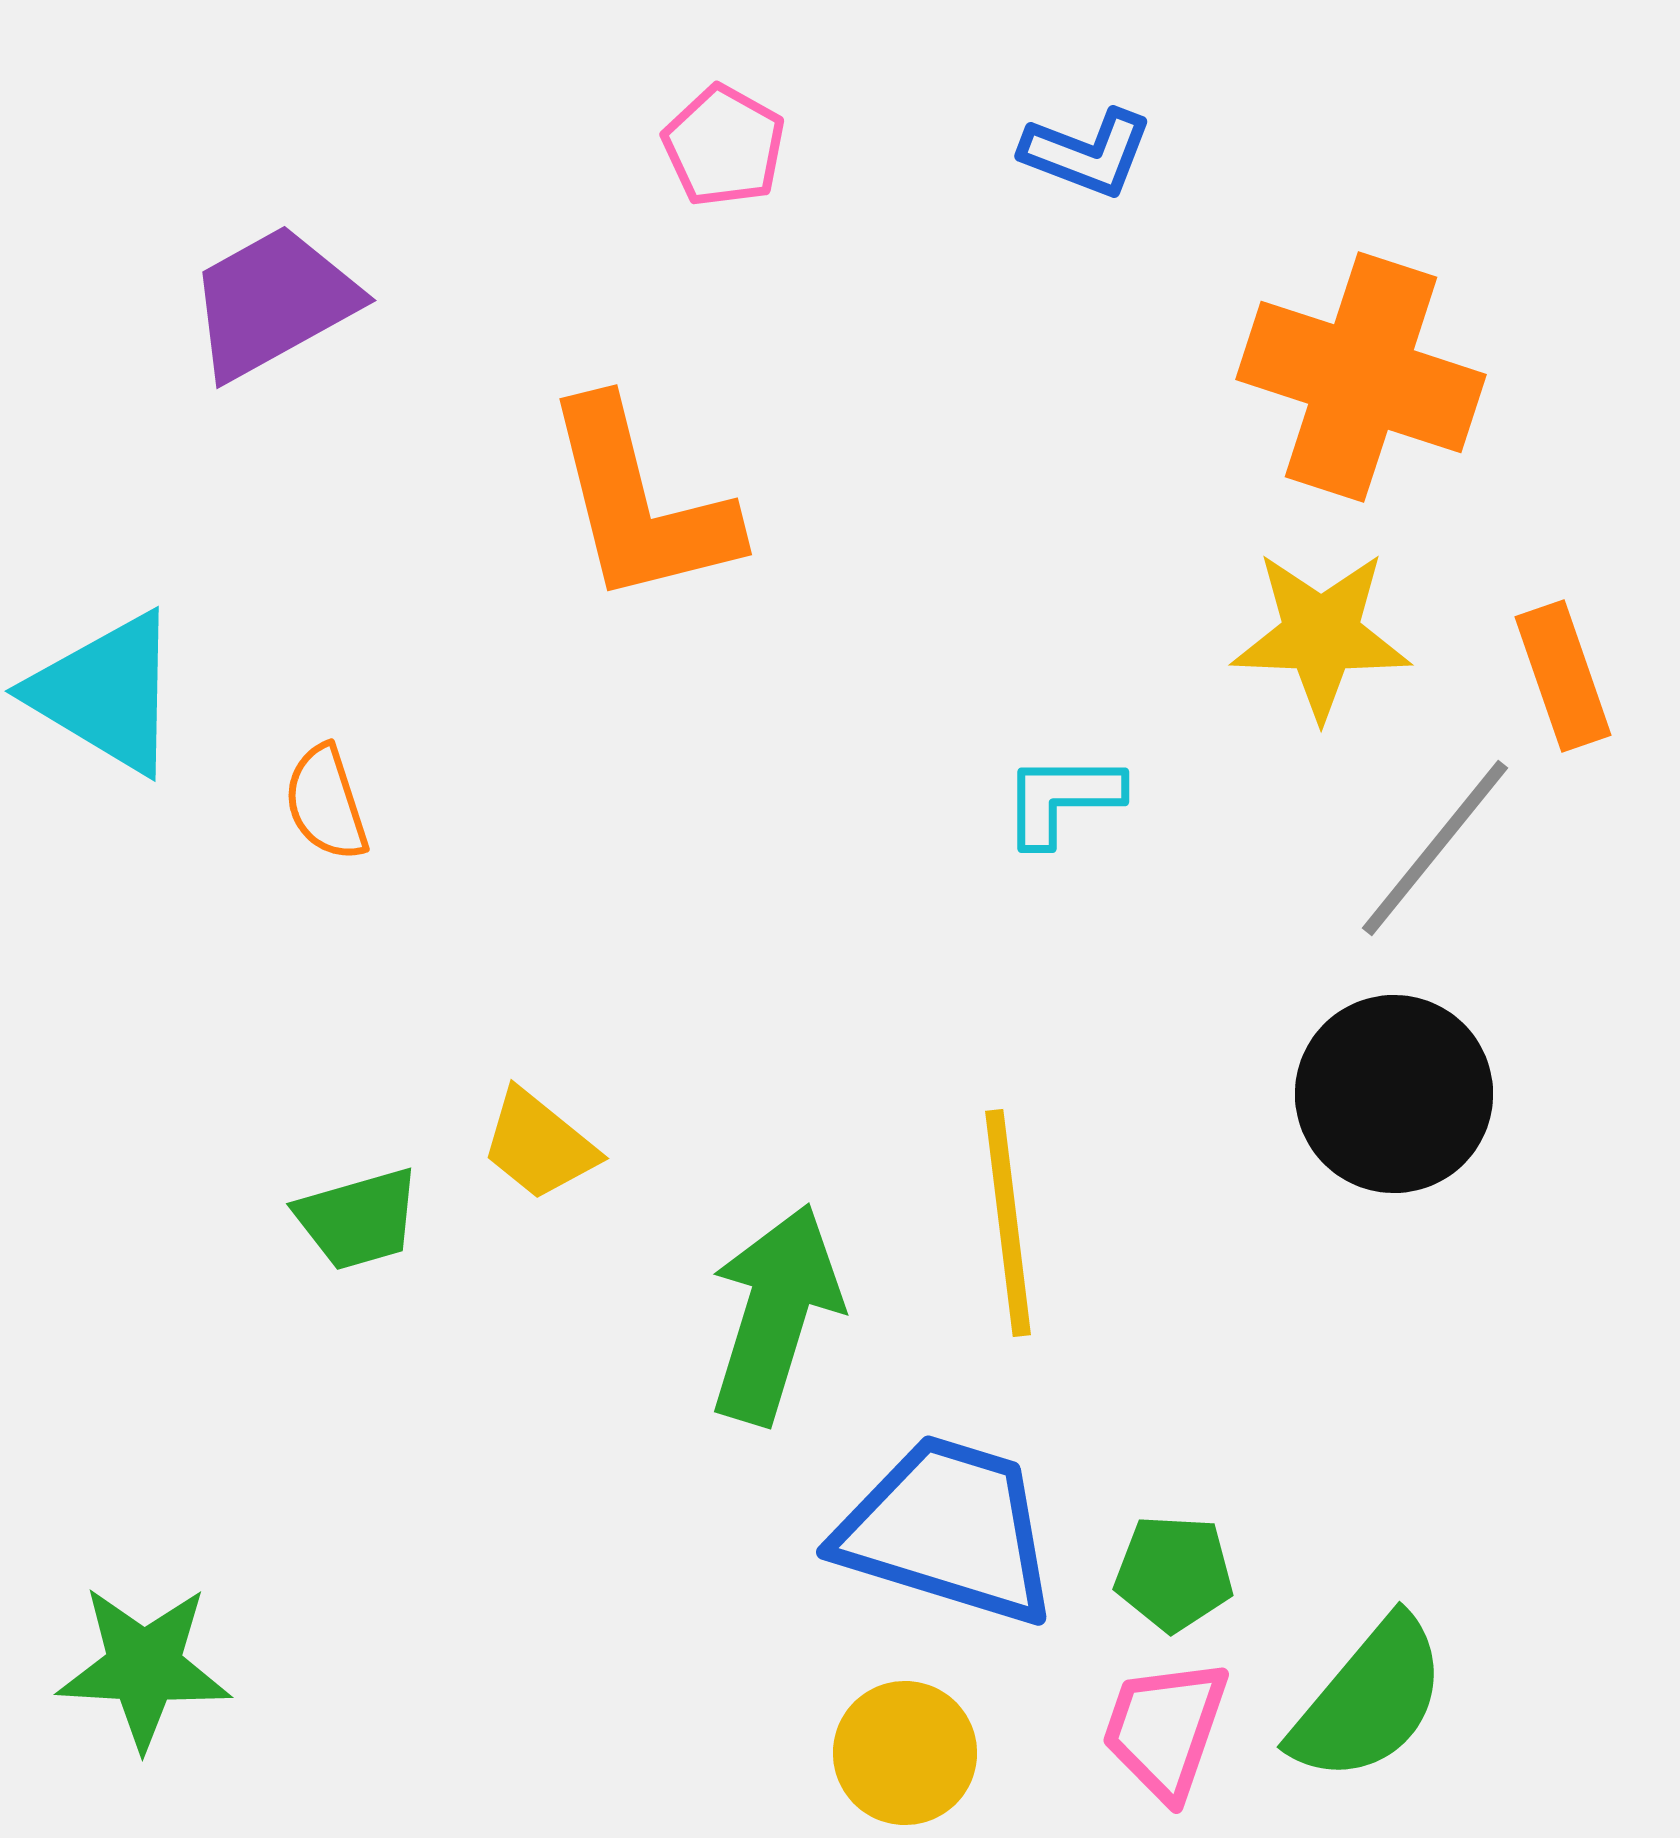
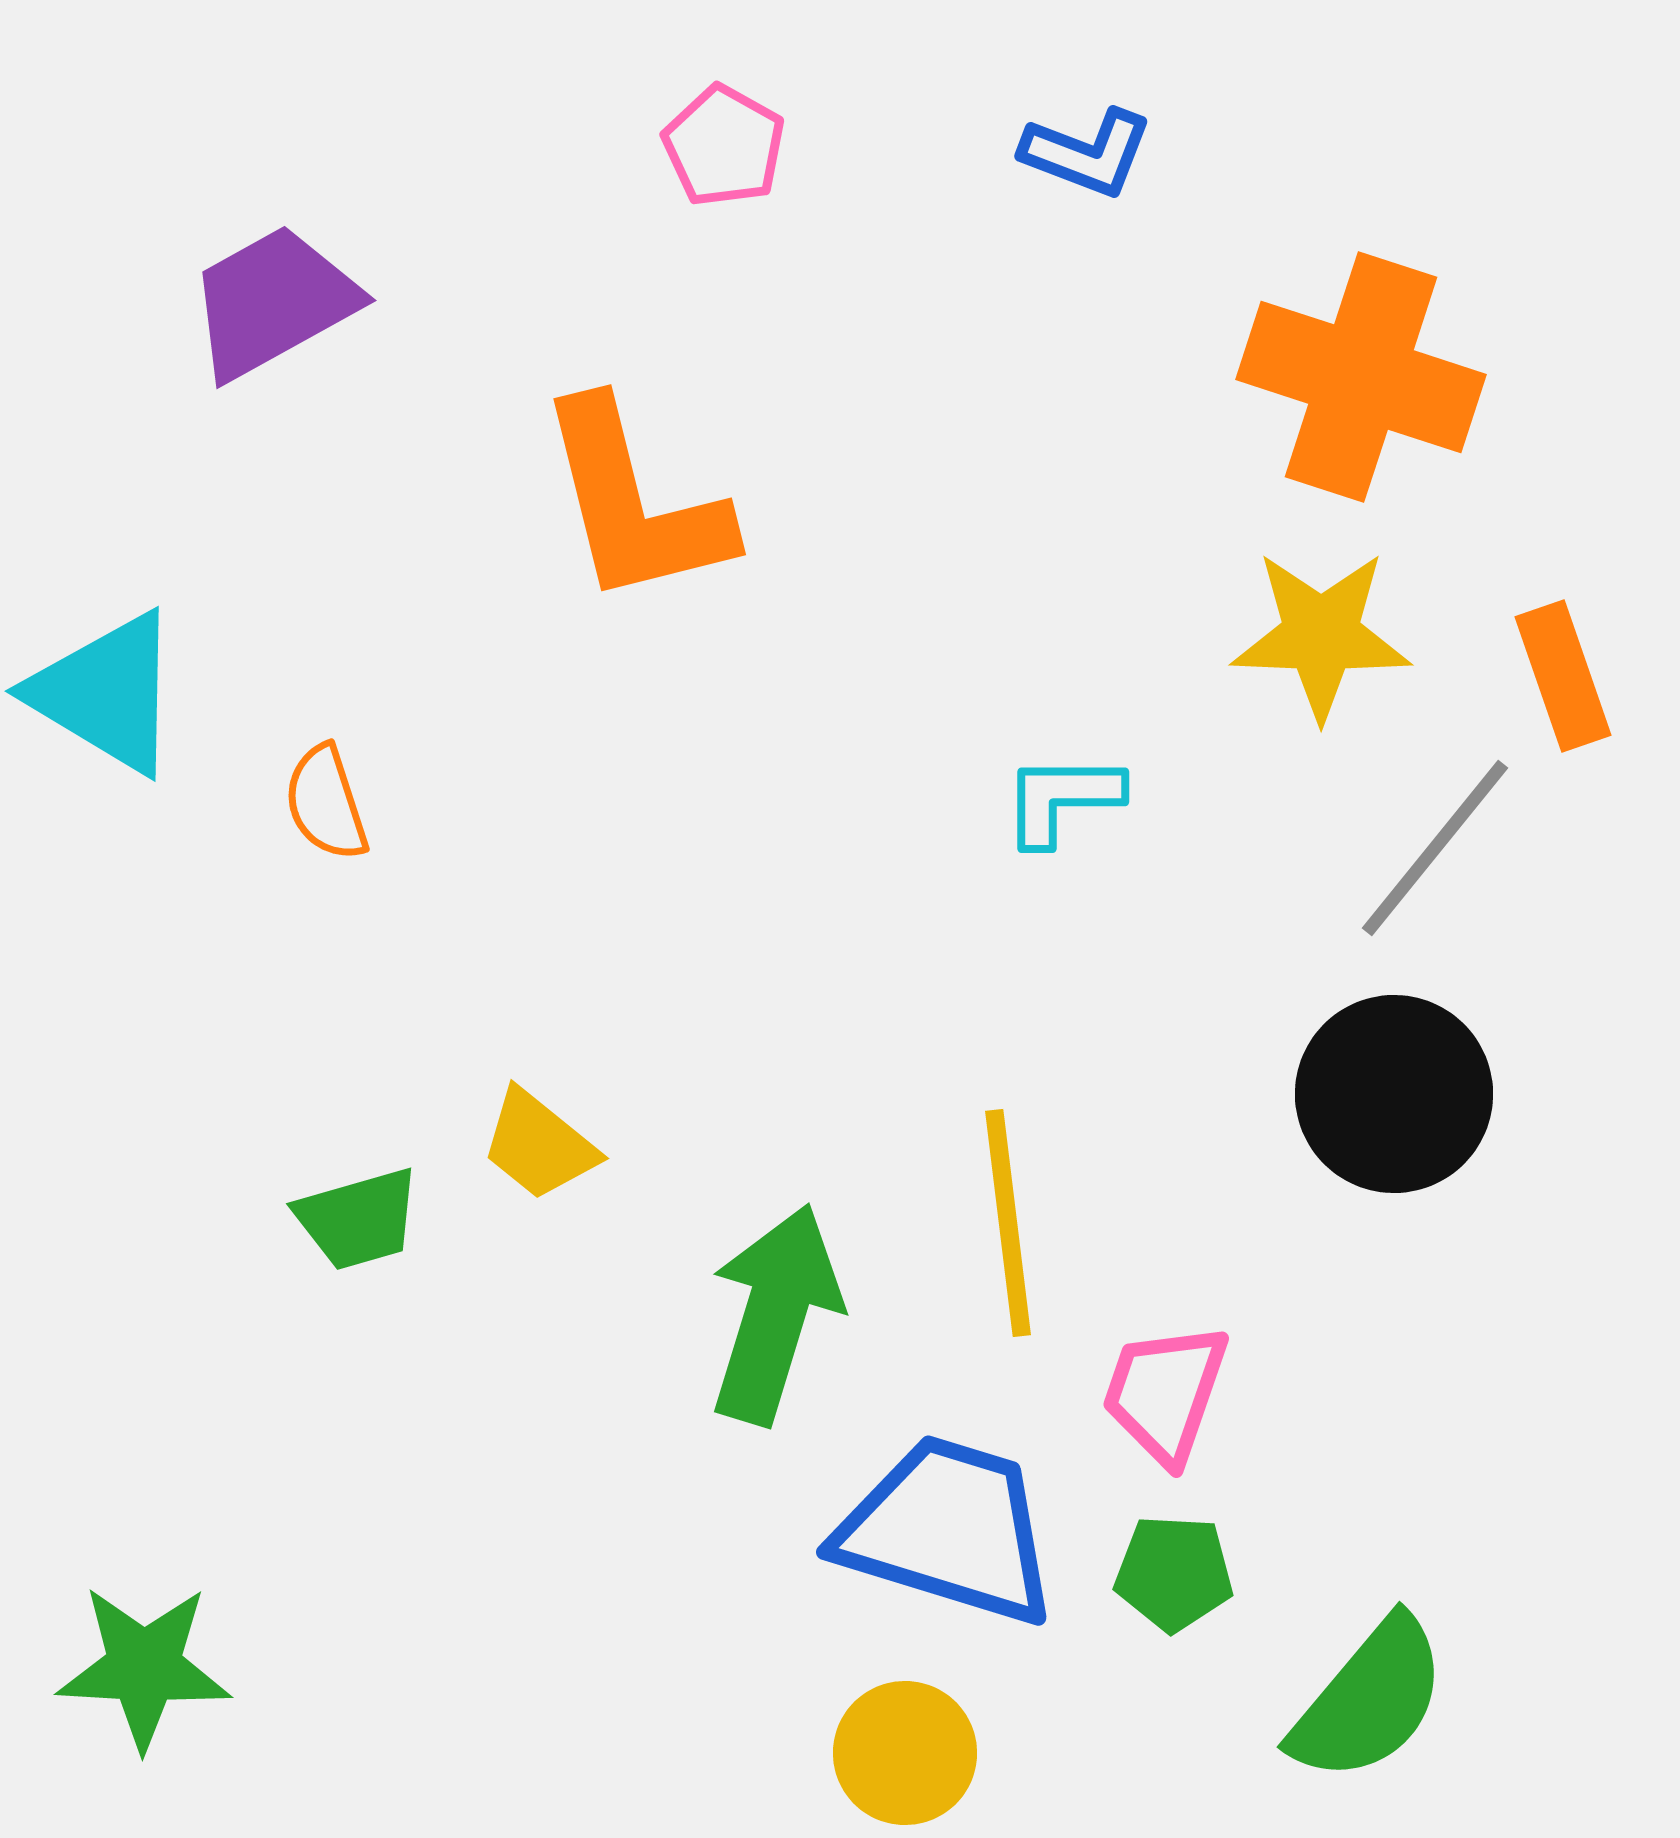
orange L-shape: moved 6 px left
pink trapezoid: moved 336 px up
